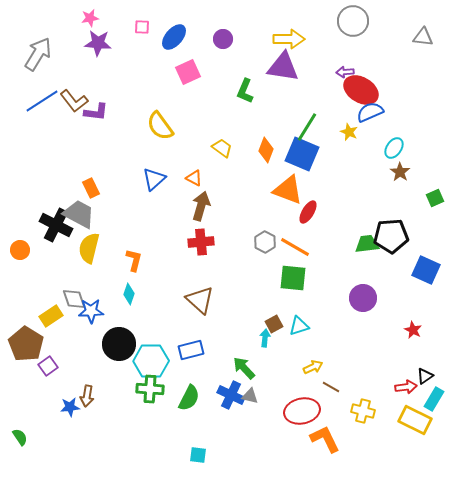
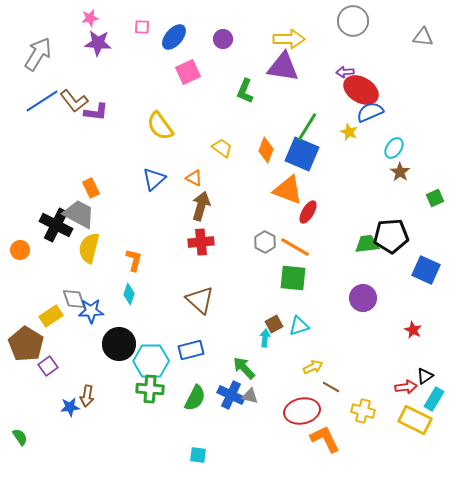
green semicircle at (189, 398): moved 6 px right
